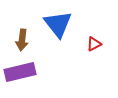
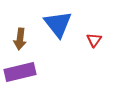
brown arrow: moved 2 px left, 1 px up
red triangle: moved 4 px up; rotated 28 degrees counterclockwise
